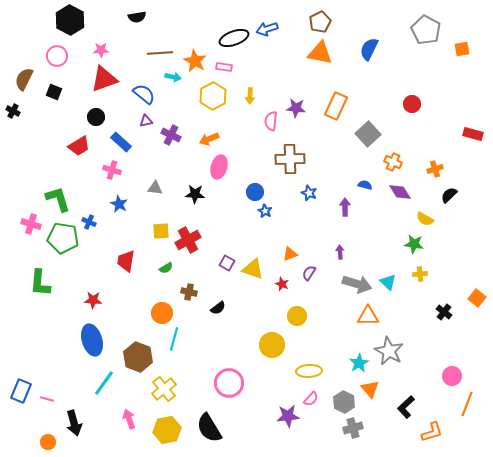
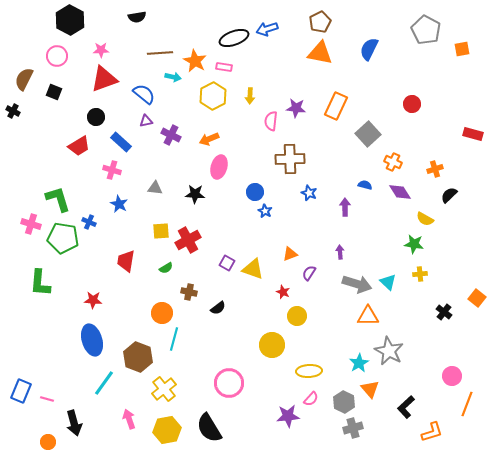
red star at (282, 284): moved 1 px right, 8 px down
